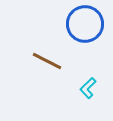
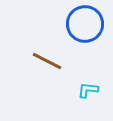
cyan L-shape: moved 2 px down; rotated 50 degrees clockwise
